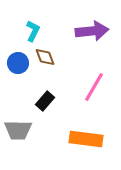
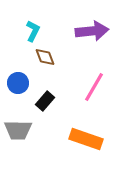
blue circle: moved 20 px down
orange rectangle: rotated 12 degrees clockwise
